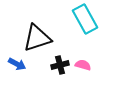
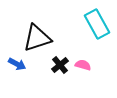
cyan rectangle: moved 12 px right, 5 px down
black cross: rotated 24 degrees counterclockwise
